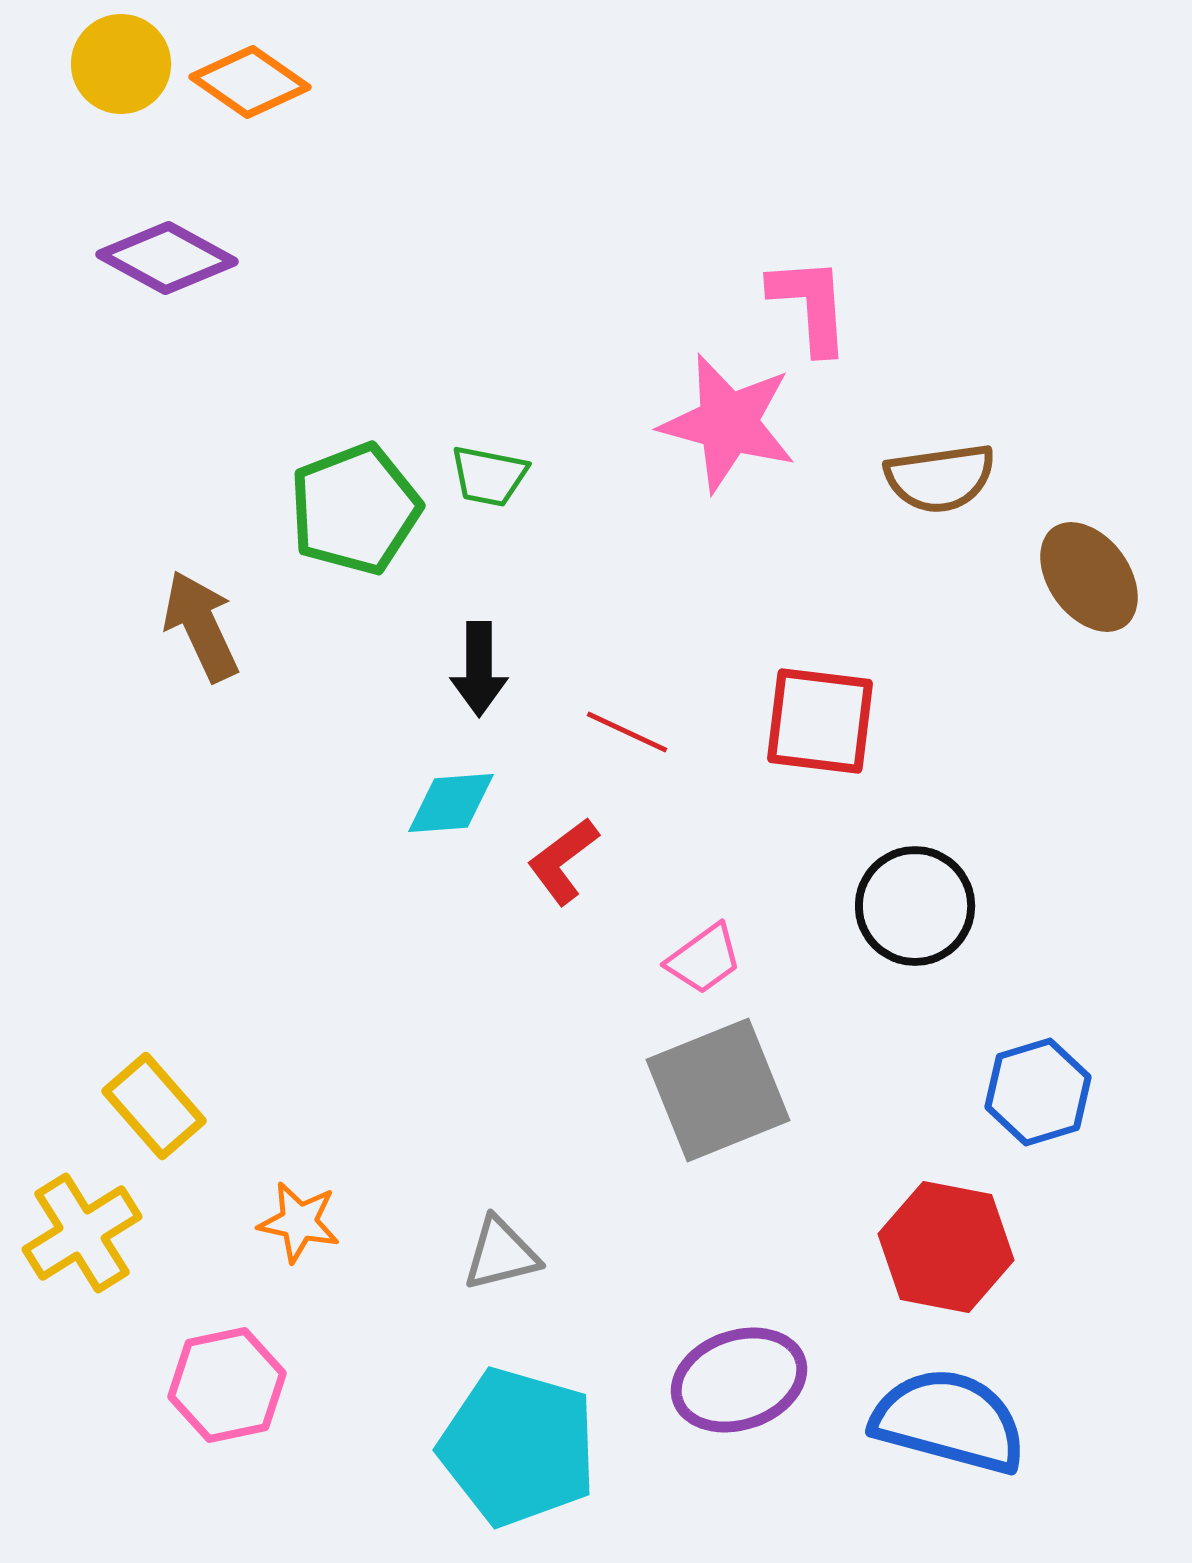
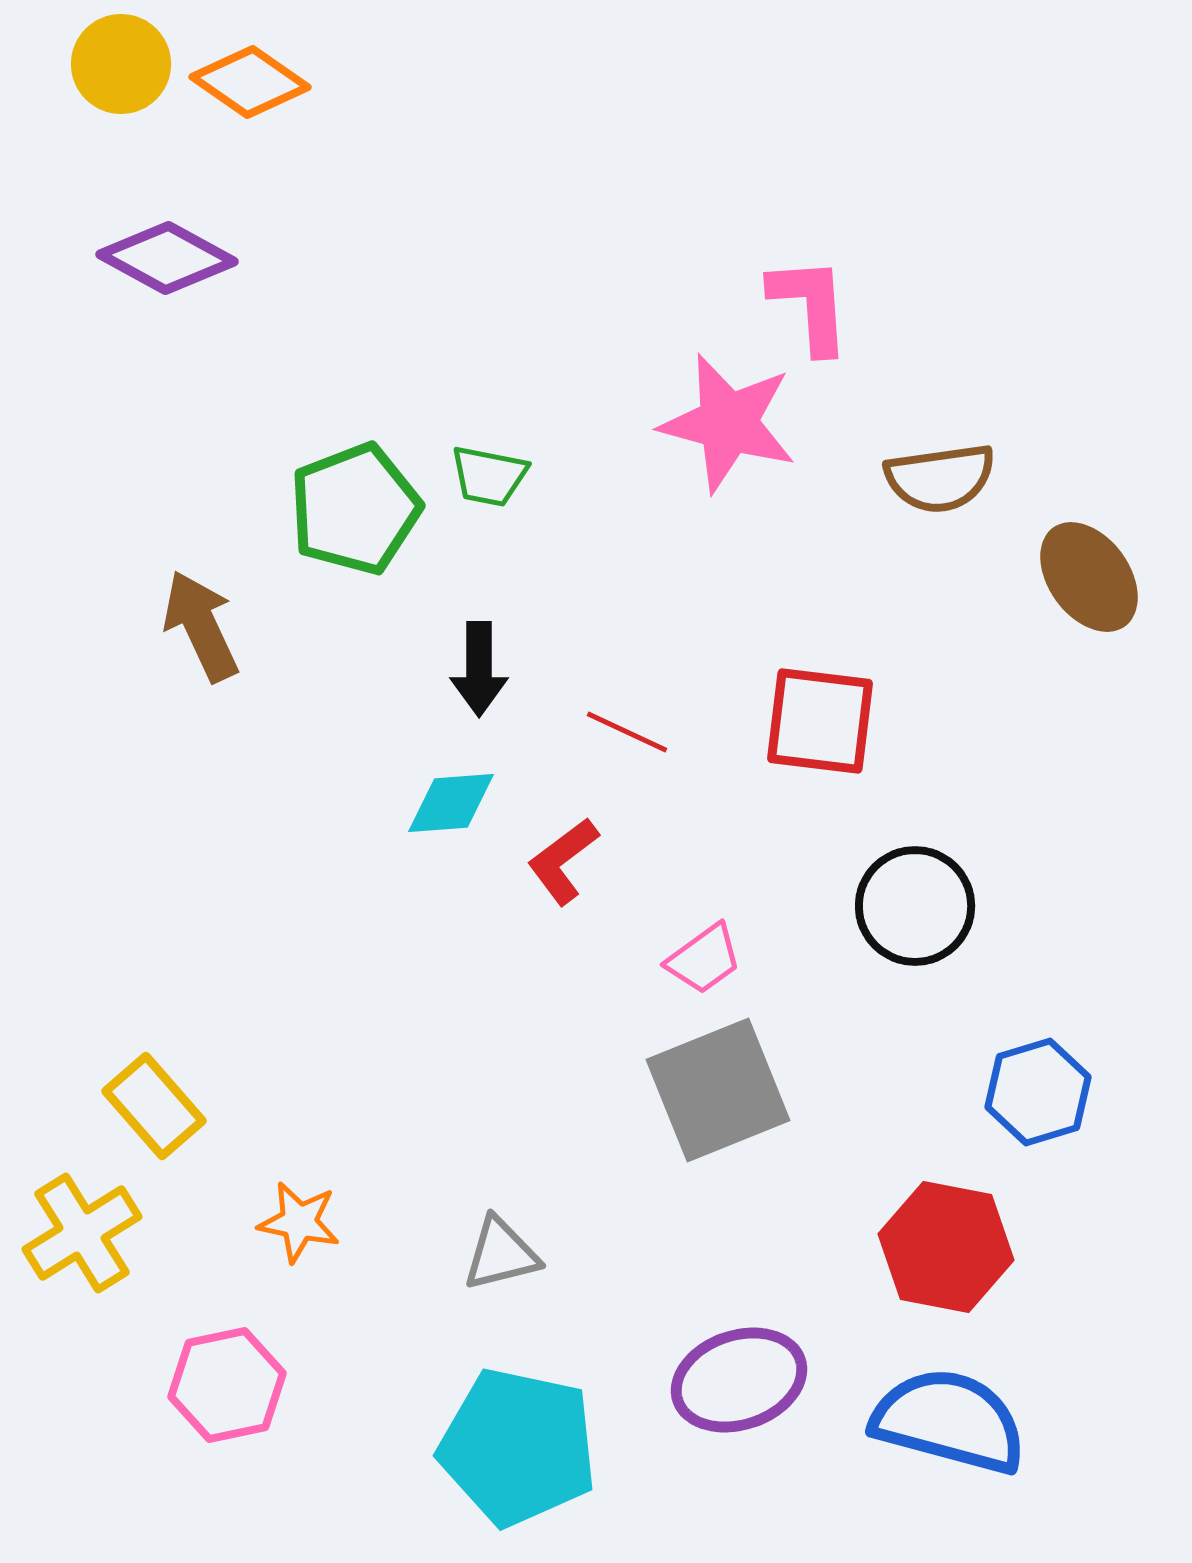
cyan pentagon: rotated 4 degrees counterclockwise
